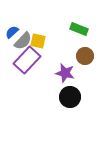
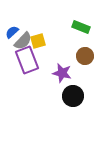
green rectangle: moved 2 px right, 2 px up
yellow square: rotated 28 degrees counterclockwise
purple rectangle: rotated 64 degrees counterclockwise
purple star: moved 3 px left
black circle: moved 3 px right, 1 px up
